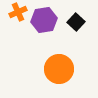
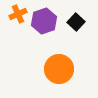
orange cross: moved 2 px down
purple hexagon: moved 1 px down; rotated 10 degrees counterclockwise
